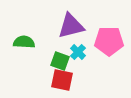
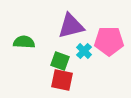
cyan cross: moved 6 px right, 1 px up
